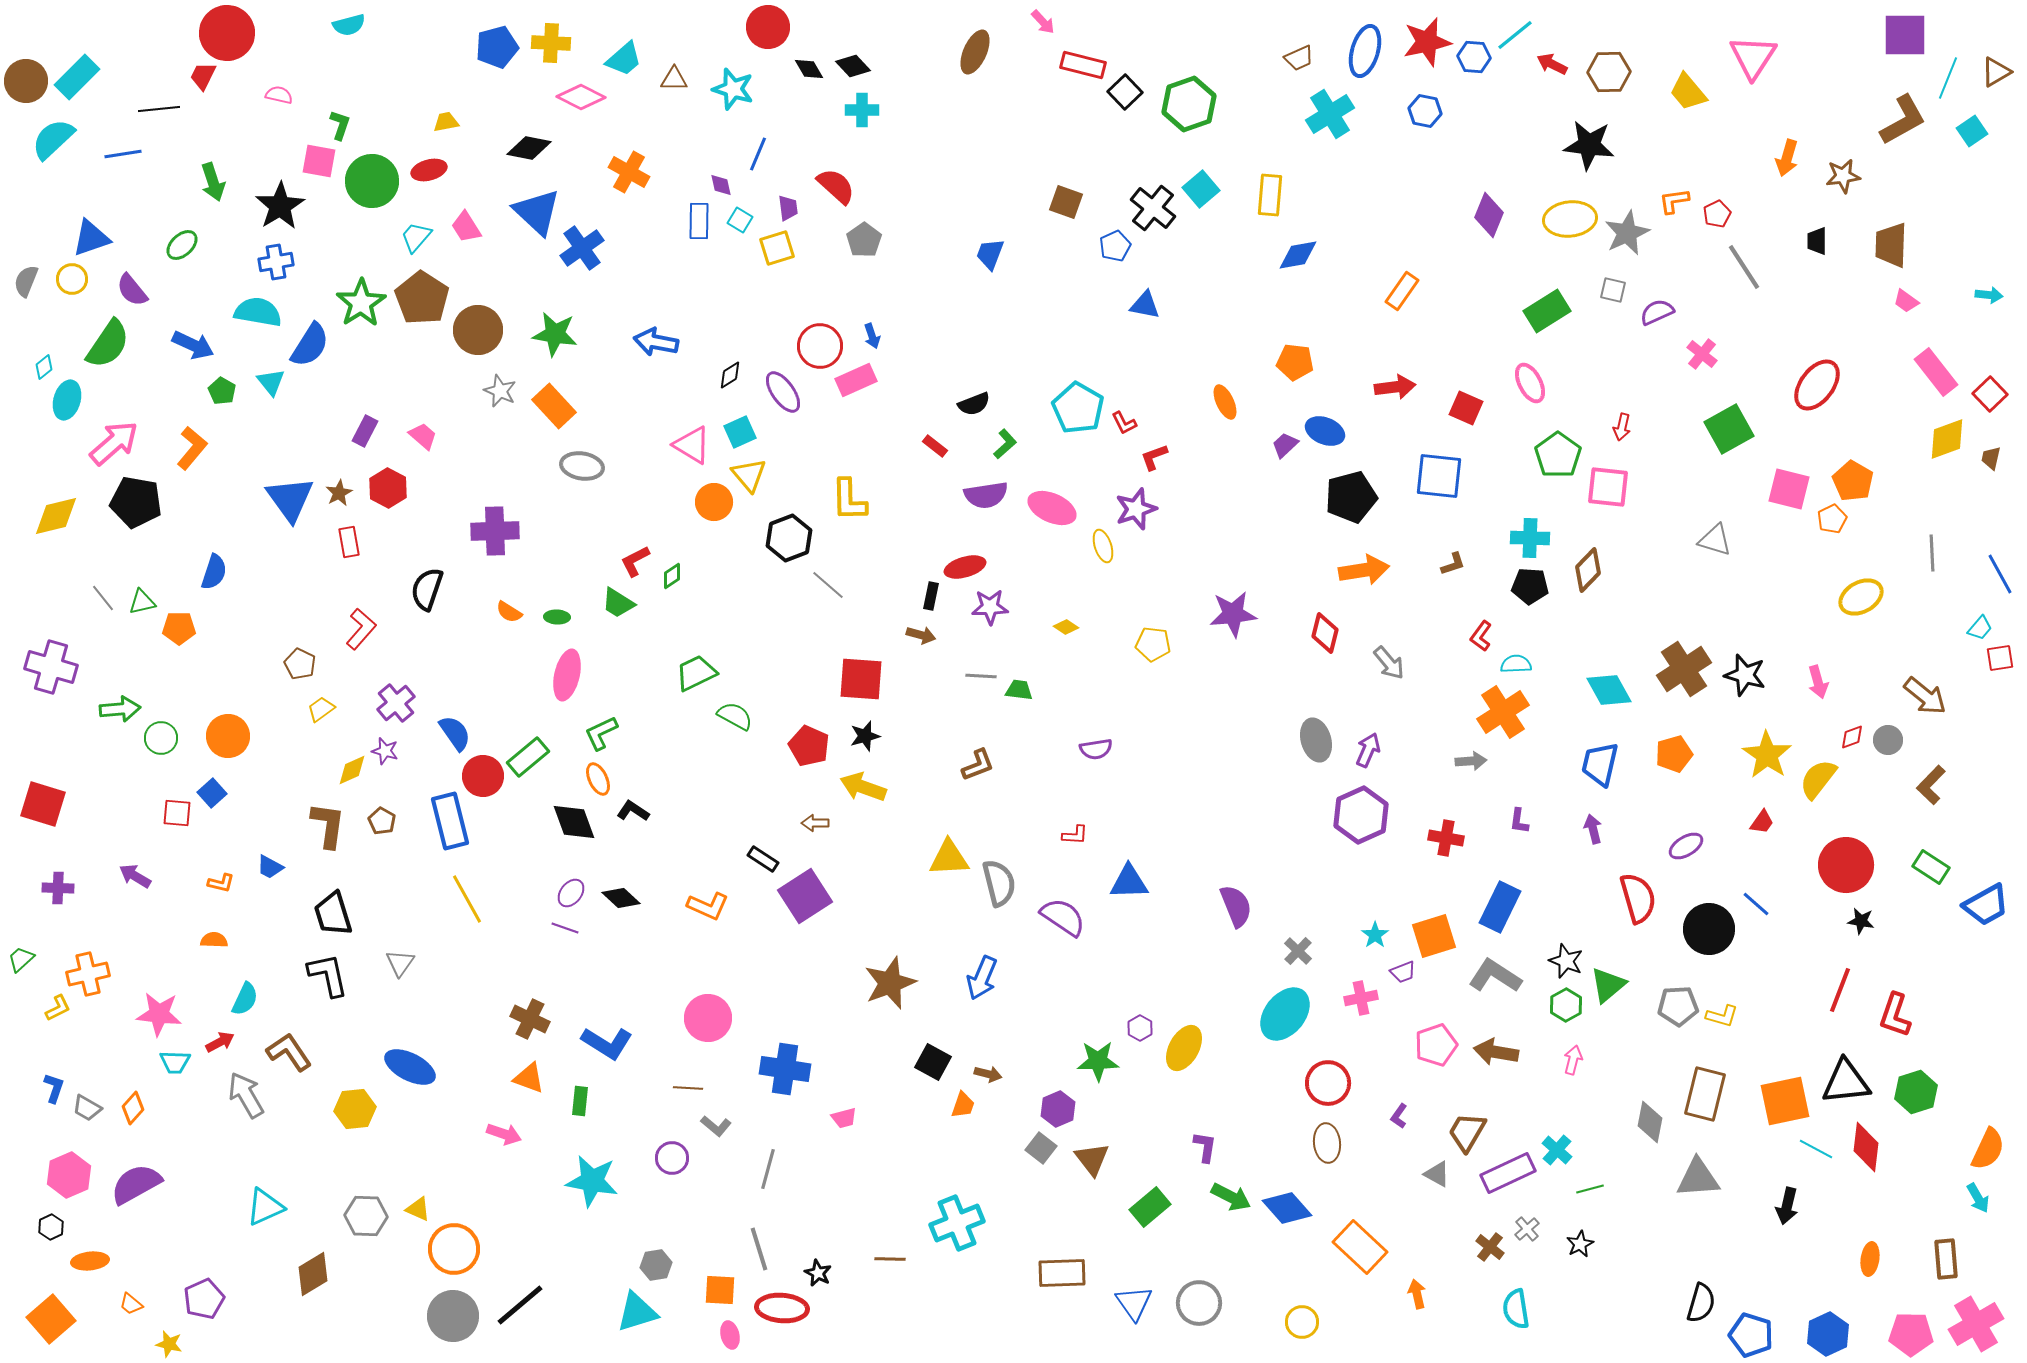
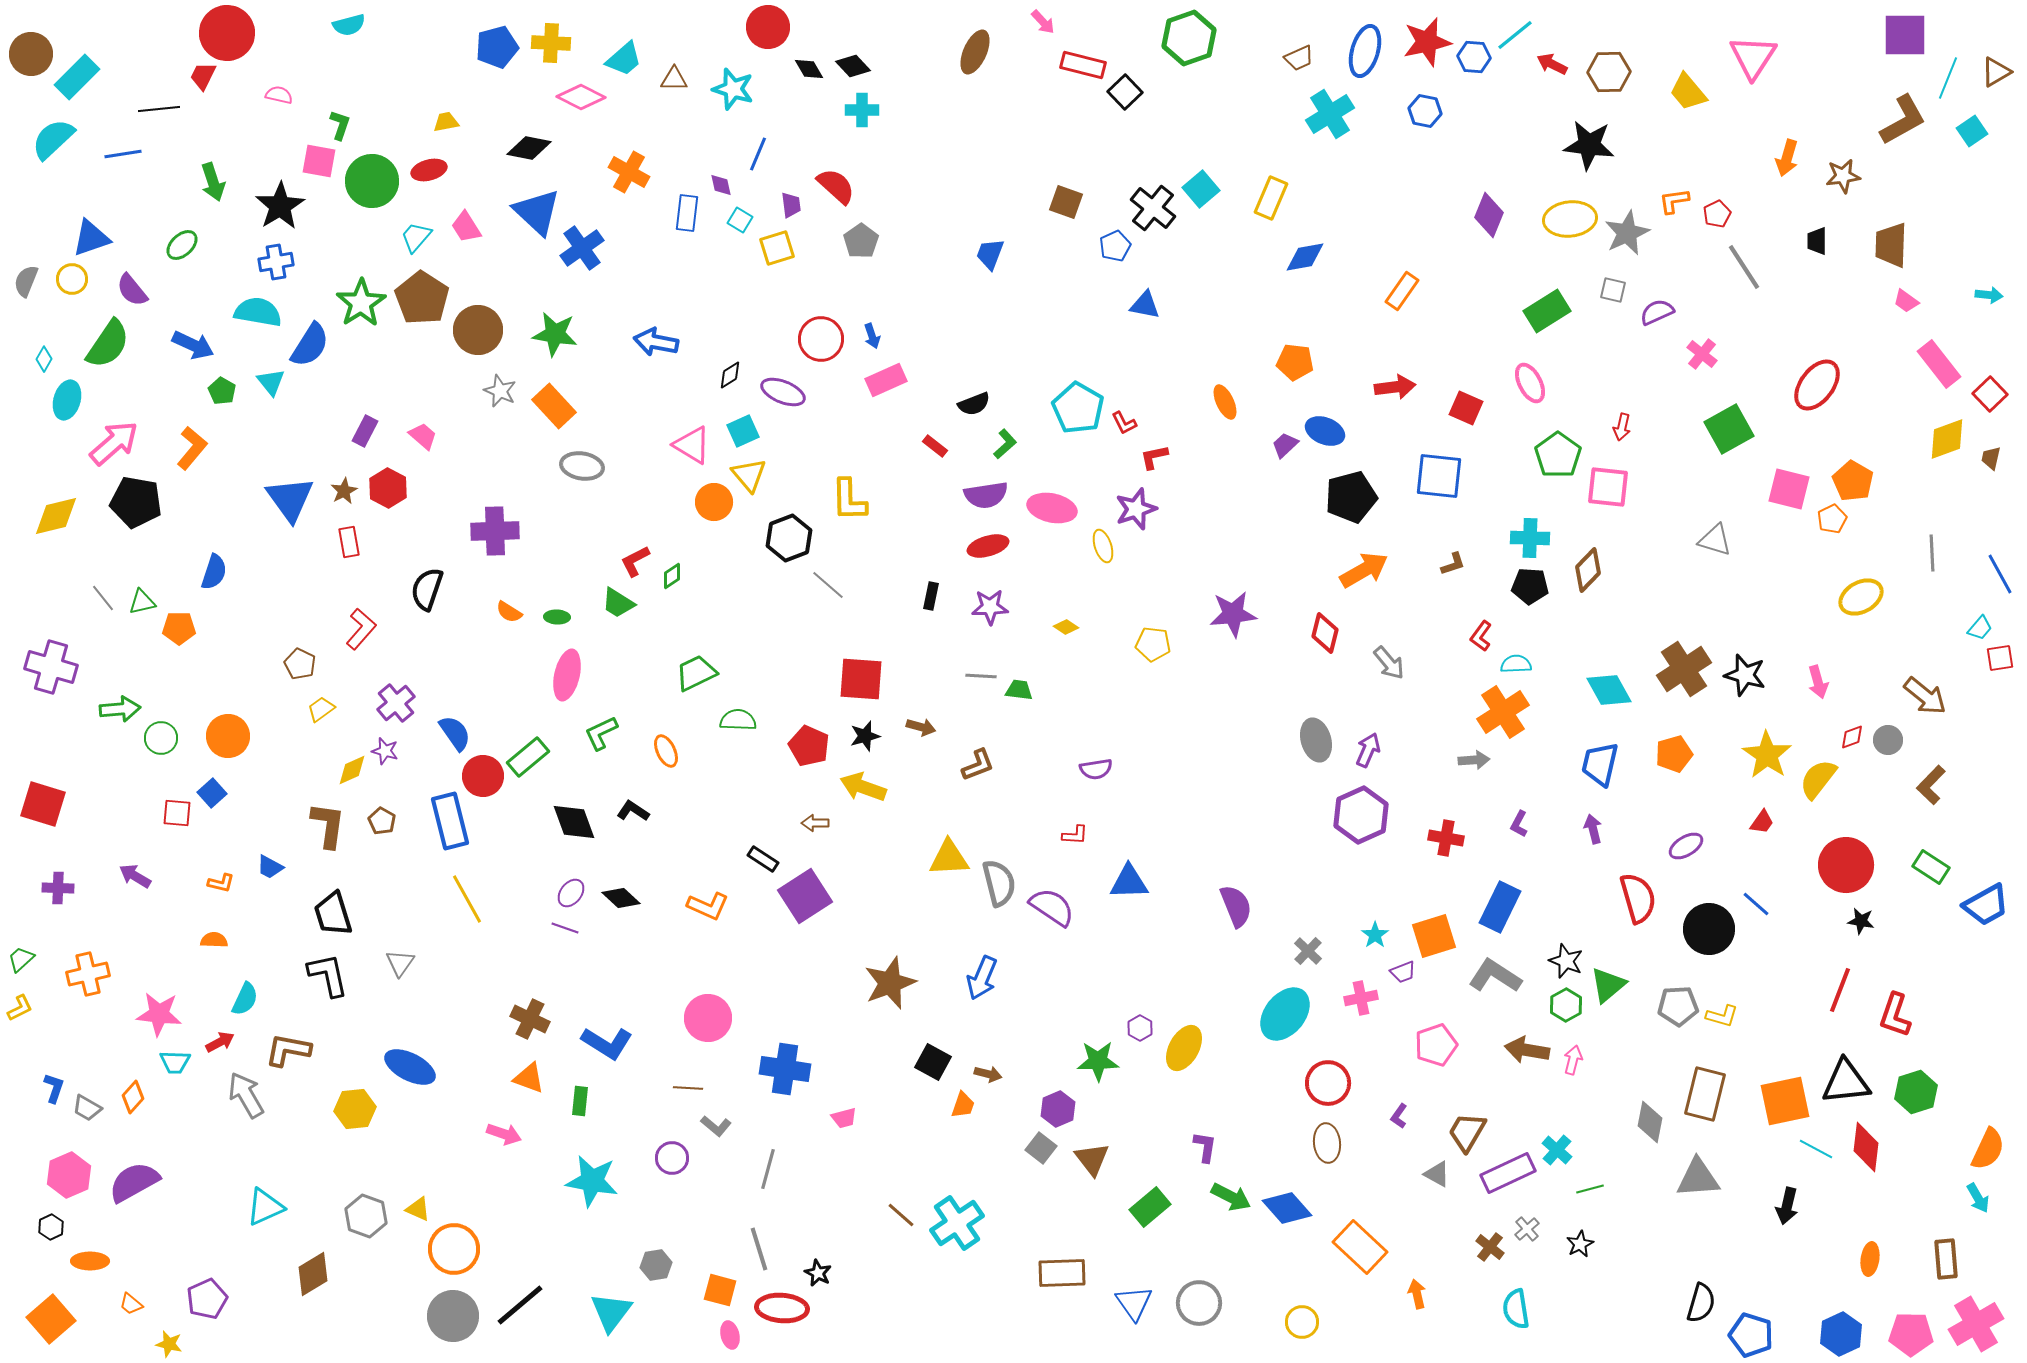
brown circle at (26, 81): moved 5 px right, 27 px up
green hexagon at (1189, 104): moved 66 px up
yellow rectangle at (1270, 195): moved 1 px right, 3 px down; rotated 18 degrees clockwise
purple trapezoid at (788, 208): moved 3 px right, 3 px up
blue rectangle at (699, 221): moved 12 px left, 8 px up; rotated 6 degrees clockwise
gray pentagon at (864, 240): moved 3 px left, 1 px down
blue diamond at (1298, 255): moved 7 px right, 2 px down
red circle at (820, 346): moved 1 px right, 7 px up
cyan diamond at (44, 367): moved 8 px up; rotated 20 degrees counterclockwise
pink rectangle at (1936, 372): moved 3 px right, 8 px up
pink rectangle at (856, 380): moved 30 px right
purple ellipse at (783, 392): rotated 33 degrees counterclockwise
cyan square at (740, 432): moved 3 px right, 1 px up
red L-shape at (1154, 457): rotated 8 degrees clockwise
brown star at (339, 493): moved 5 px right, 2 px up
pink ellipse at (1052, 508): rotated 12 degrees counterclockwise
red ellipse at (965, 567): moved 23 px right, 21 px up
orange arrow at (1364, 570): rotated 21 degrees counterclockwise
brown arrow at (921, 635): moved 92 px down
green semicircle at (735, 716): moved 3 px right, 4 px down; rotated 27 degrees counterclockwise
purple semicircle at (1096, 749): moved 20 px down
gray arrow at (1471, 761): moved 3 px right, 1 px up
orange ellipse at (598, 779): moved 68 px right, 28 px up
purple L-shape at (1519, 821): moved 3 px down; rotated 20 degrees clockwise
purple semicircle at (1063, 917): moved 11 px left, 10 px up
gray cross at (1298, 951): moved 10 px right
yellow L-shape at (58, 1008): moved 38 px left
brown L-shape at (289, 1052): moved 1 px left, 2 px up; rotated 45 degrees counterclockwise
brown arrow at (1496, 1052): moved 31 px right, 2 px up
orange diamond at (133, 1108): moved 11 px up
purple semicircle at (136, 1184): moved 2 px left, 2 px up
gray hexagon at (366, 1216): rotated 18 degrees clockwise
cyan cross at (957, 1223): rotated 12 degrees counterclockwise
brown line at (890, 1259): moved 11 px right, 44 px up; rotated 40 degrees clockwise
orange ellipse at (90, 1261): rotated 6 degrees clockwise
orange square at (720, 1290): rotated 12 degrees clockwise
purple pentagon at (204, 1299): moved 3 px right
cyan triangle at (637, 1312): moved 26 px left; rotated 36 degrees counterclockwise
blue hexagon at (1828, 1334): moved 13 px right
